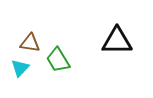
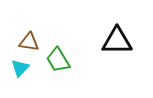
brown triangle: moved 1 px left, 1 px up
